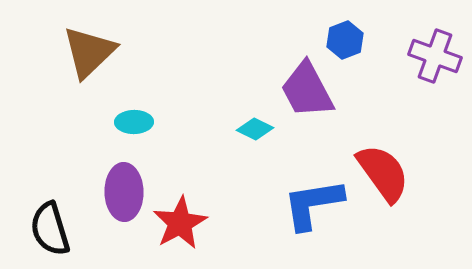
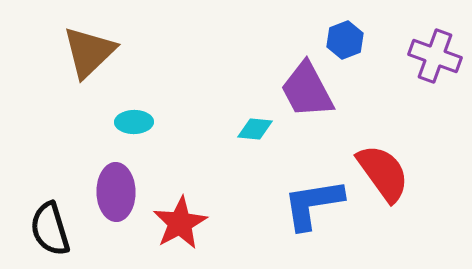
cyan diamond: rotated 21 degrees counterclockwise
purple ellipse: moved 8 px left
